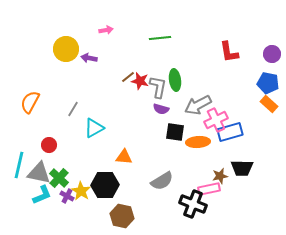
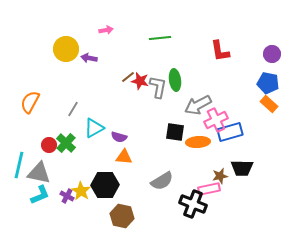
red L-shape: moved 9 px left, 1 px up
purple semicircle: moved 42 px left, 28 px down
green cross: moved 7 px right, 35 px up
cyan L-shape: moved 2 px left
